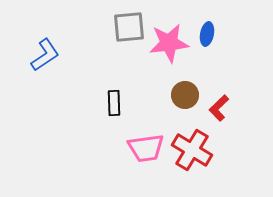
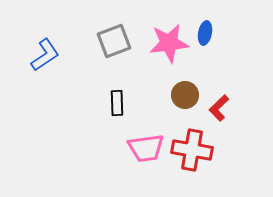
gray square: moved 15 px left, 14 px down; rotated 16 degrees counterclockwise
blue ellipse: moved 2 px left, 1 px up
black rectangle: moved 3 px right
red cross: rotated 21 degrees counterclockwise
